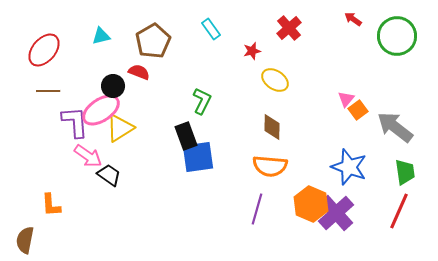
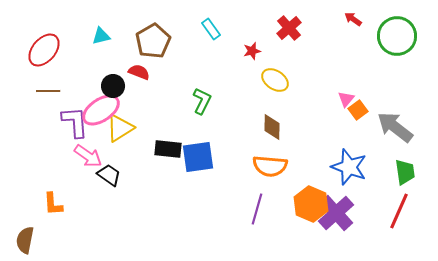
black rectangle: moved 18 px left, 13 px down; rotated 64 degrees counterclockwise
orange L-shape: moved 2 px right, 1 px up
